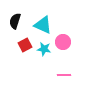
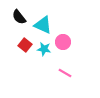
black semicircle: moved 4 px right, 4 px up; rotated 56 degrees counterclockwise
red square: rotated 24 degrees counterclockwise
pink line: moved 1 px right, 2 px up; rotated 32 degrees clockwise
